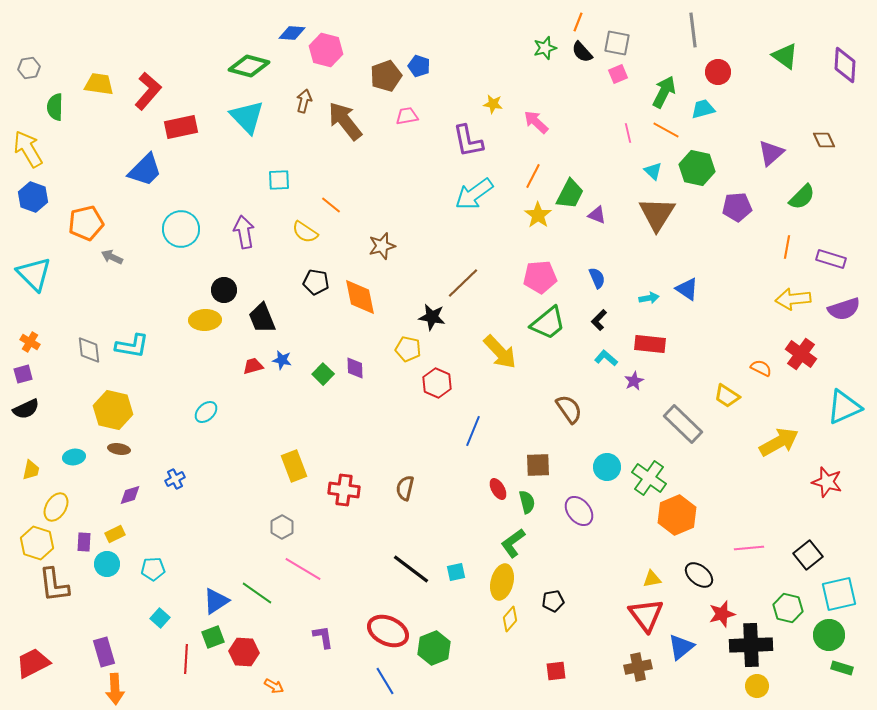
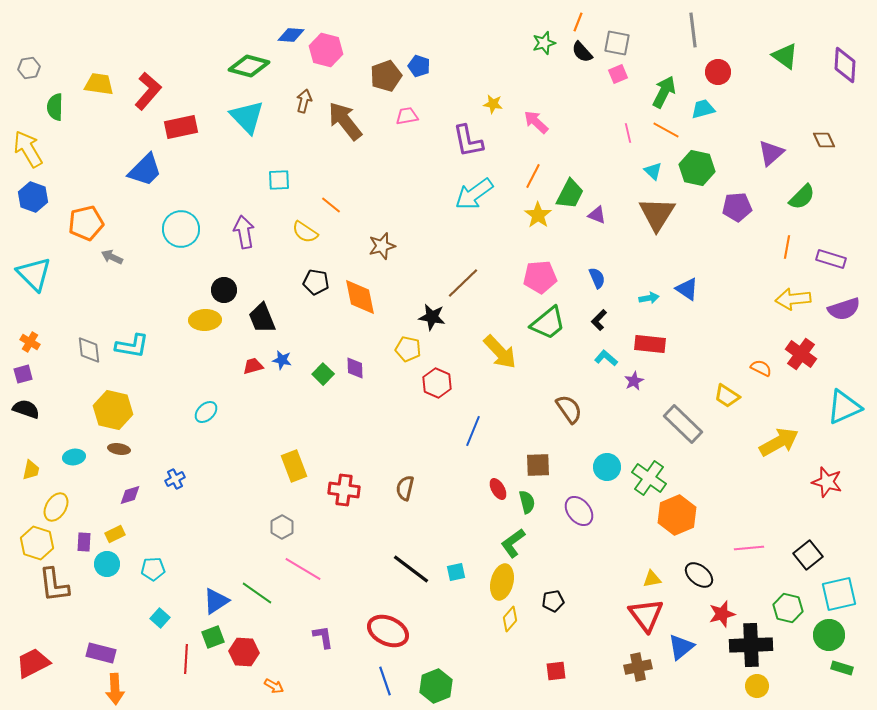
blue diamond at (292, 33): moved 1 px left, 2 px down
green star at (545, 48): moved 1 px left, 5 px up
black semicircle at (26, 409): rotated 136 degrees counterclockwise
green hexagon at (434, 648): moved 2 px right, 38 px down
purple rectangle at (104, 652): moved 3 px left, 1 px down; rotated 60 degrees counterclockwise
blue line at (385, 681): rotated 12 degrees clockwise
